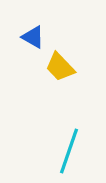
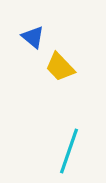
blue triangle: rotated 10 degrees clockwise
